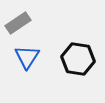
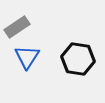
gray rectangle: moved 1 px left, 4 px down
